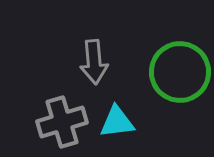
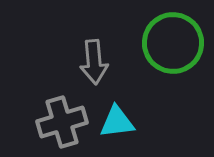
green circle: moved 7 px left, 29 px up
